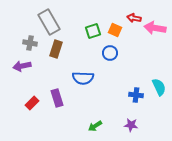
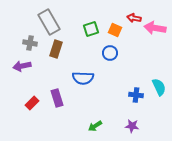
green square: moved 2 px left, 2 px up
purple star: moved 1 px right, 1 px down
